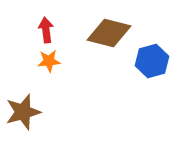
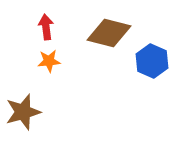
red arrow: moved 3 px up
blue hexagon: rotated 20 degrees counterclockwise
